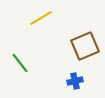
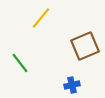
yellow line: rotated 20 degrees counterclockwise
blue cross: moved 3 px left, 4 px down
